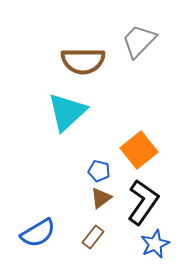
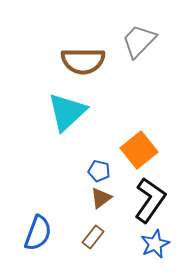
black L-shape: moved 7 px right, 2 px up
blue semicircle: rotated 39 degrees counterclockwise
